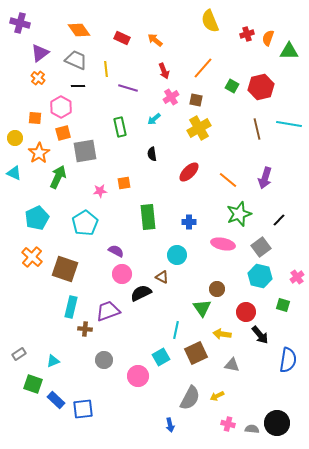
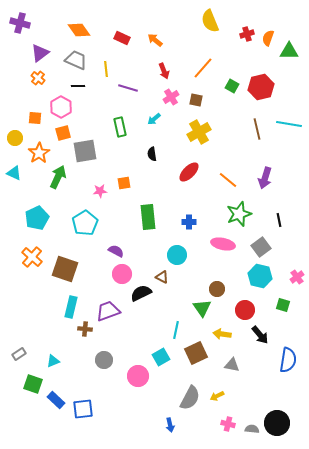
yellow cross at (199, 128): moved 4 px down
black line at (279, 220): rotated 56 degrees counterclockwise
red circle at (246, 312): moved 1 px left, 2 px up
